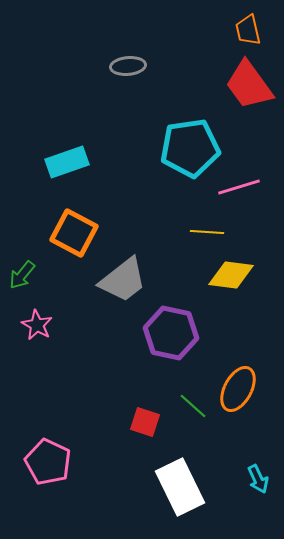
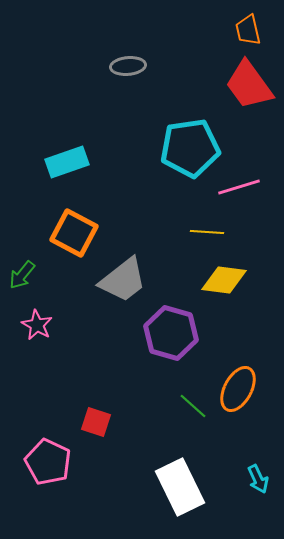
yellow diamond: moved 7 px left, 5 px down
purple hexagon: rotated 4 degrees clockwise
red square: moved 49 px left
